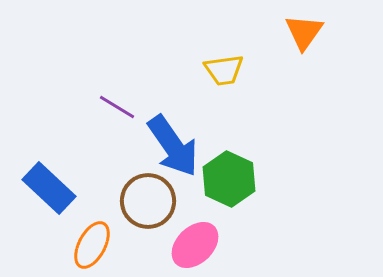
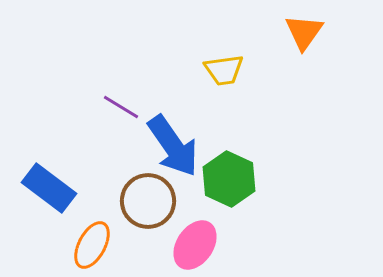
purple line: moved 4 px right
blue rectangle: rotated 6 degrees counterclockwise
pink ellipse: rotated 12 degrees counterclockwise
